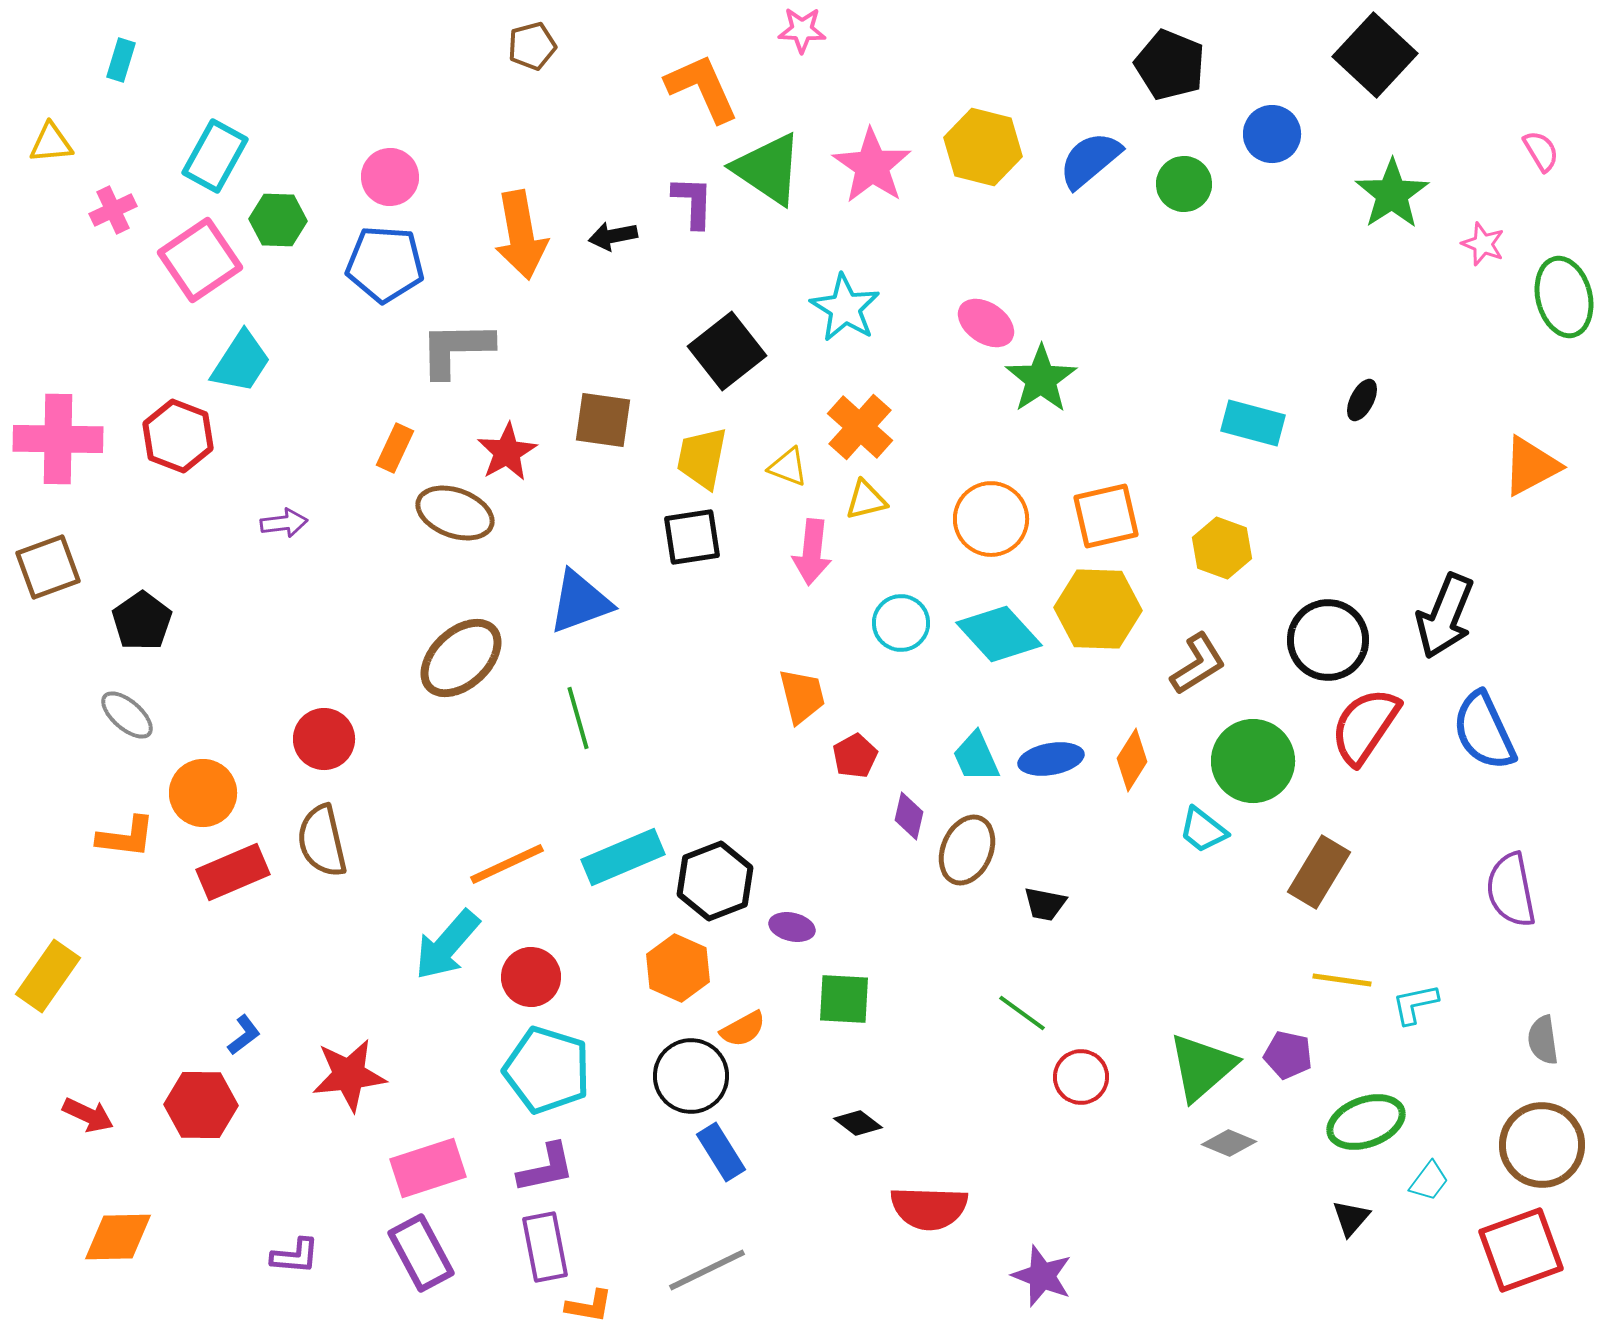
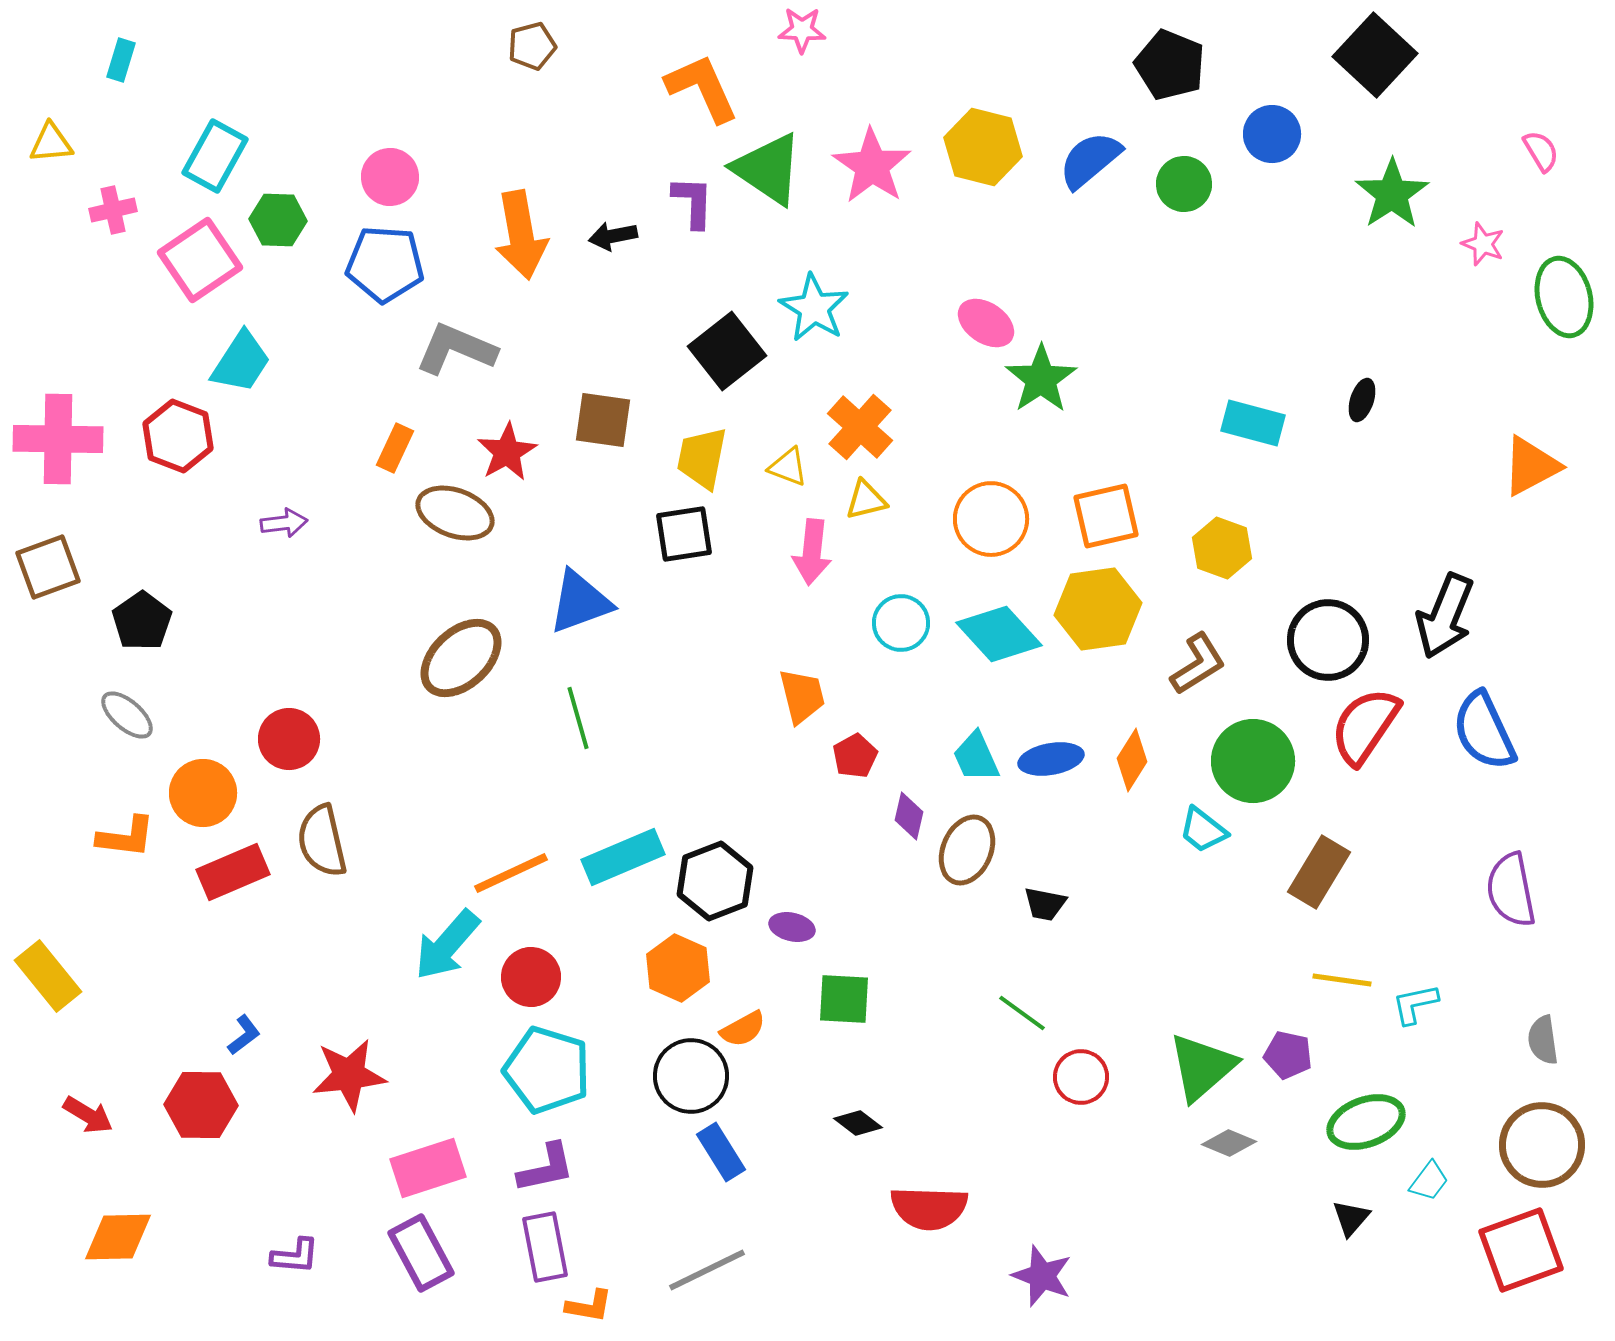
pink cross at (113, 210): rotated 12 degrees clockwise
cyan star at (845, 308): moved 31 px left
gray L-shape at (456, 349): rotated 24 degrees clockwise
black ellipse at (1362, 400): rotated 9 degrees counterclockwise
black square at (692, 537): moved 8 px left, 3 px up
yellow hexagon at (1098, 609): rotated 10 degrees counterclockwise
red circle at (324, 739): moved 35 px left
orange line at (507, 864): moved 4 px right, 9 px down
yellow rectangle at (48, 976): rotated 74 degrees counterclockwise
red arrow at (88, 1115): rotated 6 degrees clockwise
